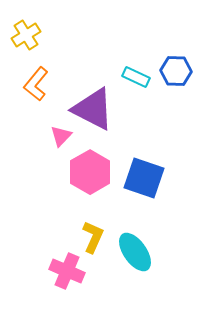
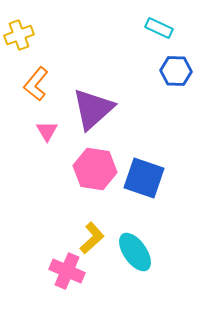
yellow cross: moved 7 px left; rotated 12 degrees clockwise
cyan rectangle: moved 23 px right, 49 px up
purple triangle: rotated 51 degrees clockwise
pink triangle: moved 14 px left, 5 px up; rotated 15 degrees counterclockwise
pink hexagon: moved 5 px right, 3 px up; rotated 21 degrees counterclockwise
yellow L-shape: moved 1 px left, 1 px down; rotated 24 degrees clockwise
